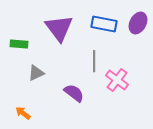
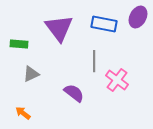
purple ellipse: moved 6 px up
gray triangle: moved 5 px left, 1 px down
